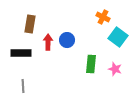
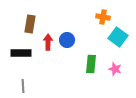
orange cross: rotated 16 degrees counterclockwise
